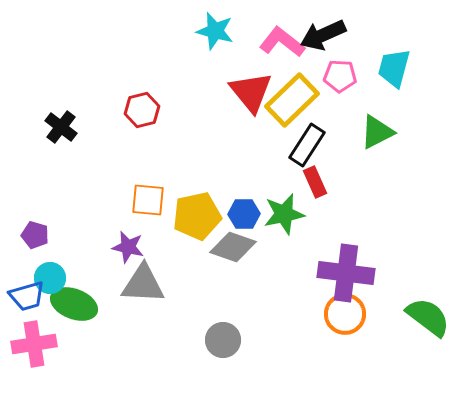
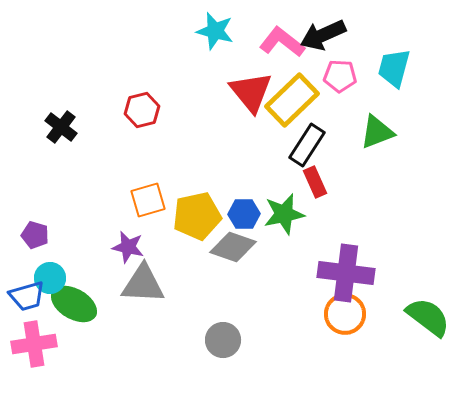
green triangle: rotated 6 degrees clockwise
orange square: rotated 21 degrees counterclockwise
green ellipse: rotated 9 degrees clockwise
